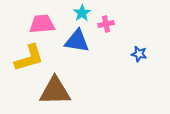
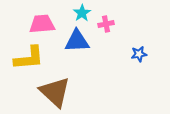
blue triangle: rotated 12 degrees counterclockwise
blue star: rotated 21 degrees counterclockwise
yellow L-shape: rotated 12 degrees clockwise
brown triangle: moved 1 px down; rotated 44 degrees clockwise
